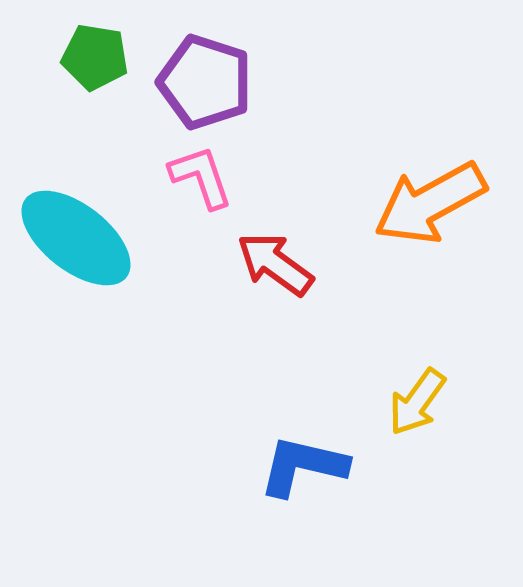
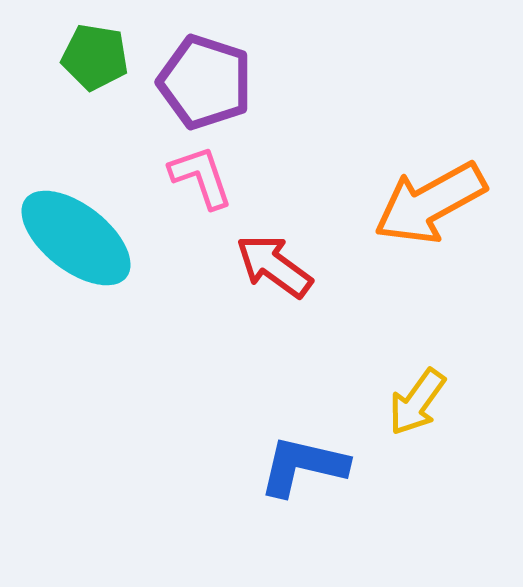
red arrow: moved 1 px left, 2 px down
